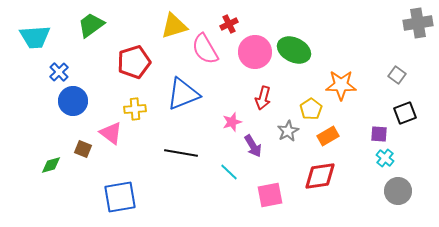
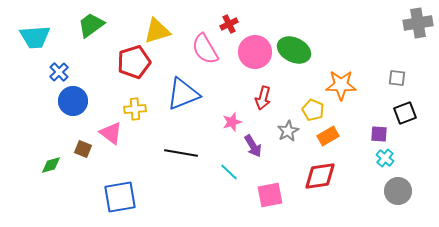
yellow triangle: moved 17 px left, 5 px down
gray square: moved 3 px down; rotated 30 degrees counterclockwise
yellow pentagon: moved 2 px right, 1 px down; rotated 15 degrees counterclockwise
